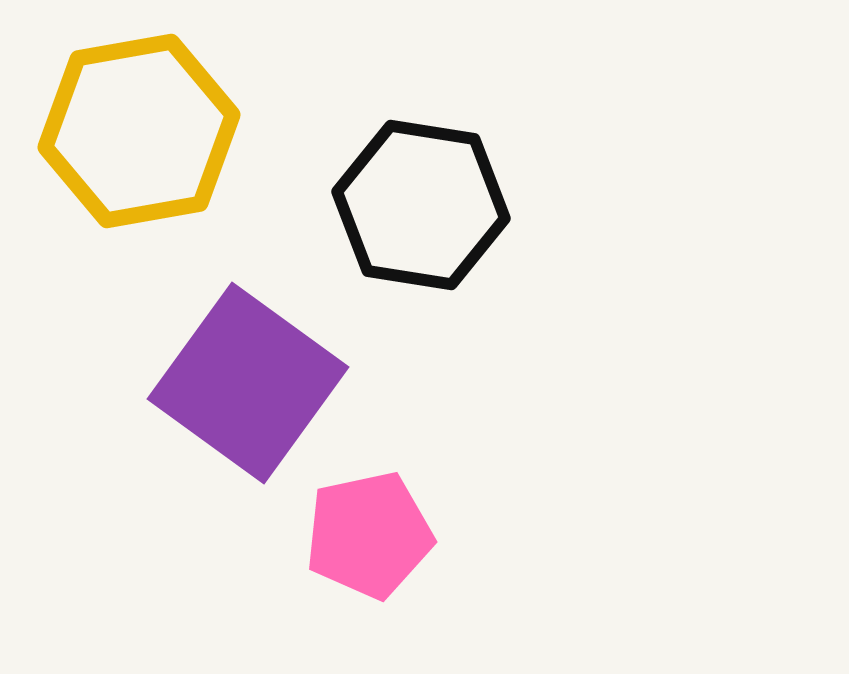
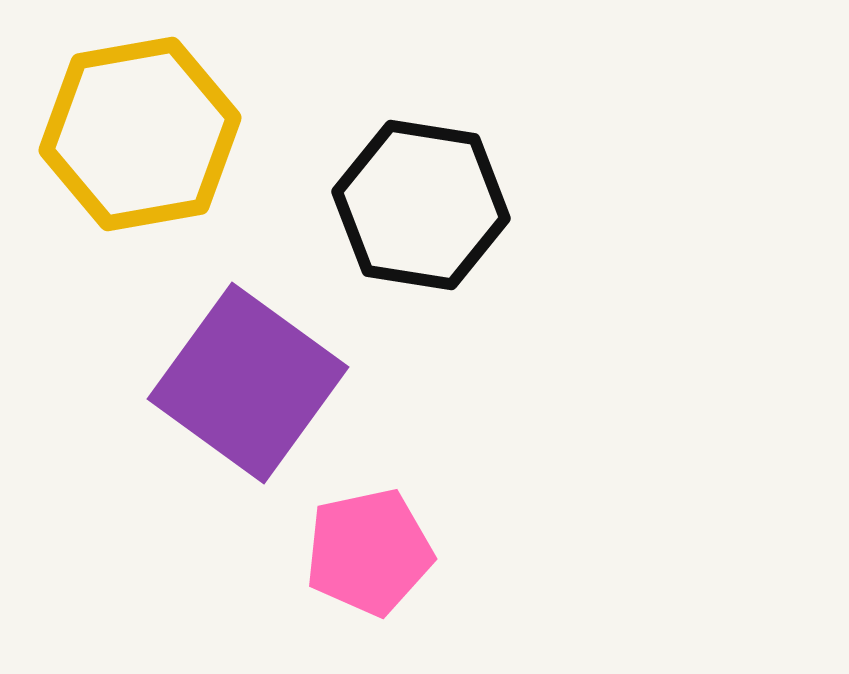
yellow hexagon: moved 1 px right, 3 px down
pink pentagon: moved 17 px down
